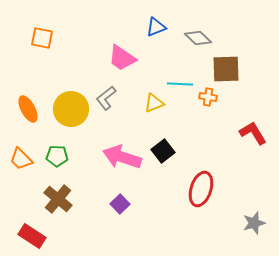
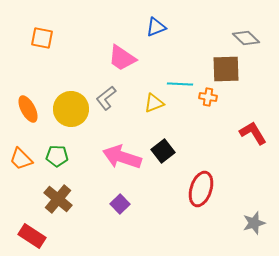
gray diamond: moved 48 px right
